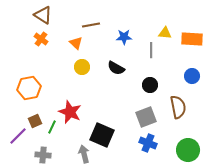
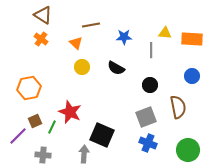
gray arrow: rotated 18 degrees clockwise
